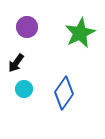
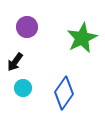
green star: moved 2 px right, 5 px down
black arrow: moved 1 px left, 1 px up
cyan circle: moved 1 px left, 1 px up
